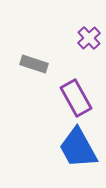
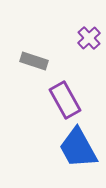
gray rectangle: moved 3 px up
purple rectangle: moved 11 px left, 2 px down
